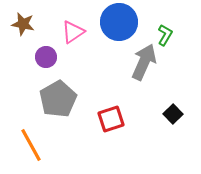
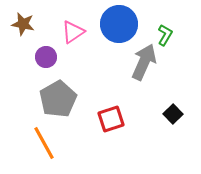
blue circle: moved 2 px down
orange line: moved 13 px right, 2 px up
